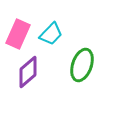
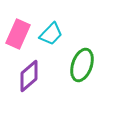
purple diamond: moved 1 px right, 4 px down
